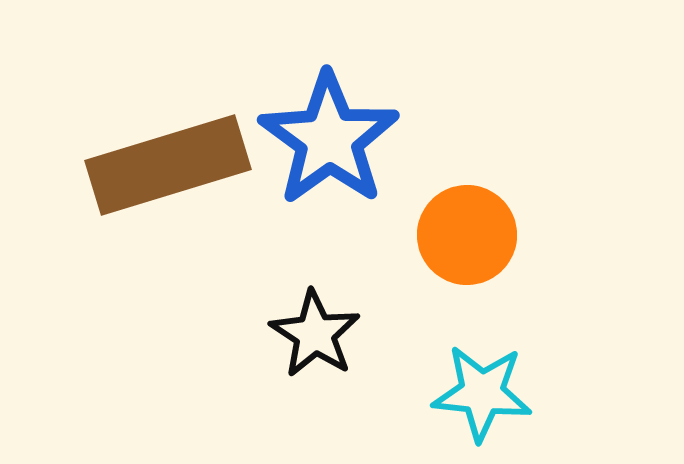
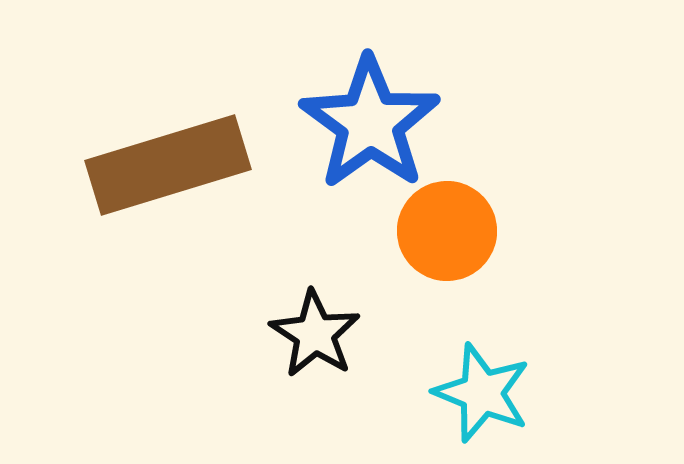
blue star: moved 41 px right, 16 px up
orange circle: moved 20 px left, 4 px up
cyan star: rotated 16 degrees clockwise
